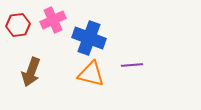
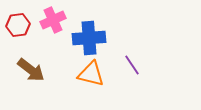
blue cross: rotated 24 degrees counterclockwise
purple line: rotated 60 degrees clockwise
brown arrow: moved 2 px up; rotated 72 degrees counterclockwise
